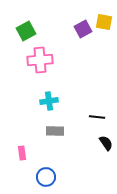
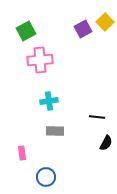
yellow square: moved 1 px right; rotated 36 degrees clockwise
black semicircle: rotated 63 degrees clockwise
